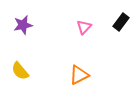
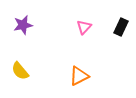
black rectangle: moved 5 px down; rotated 12 degrees counterclockwise
orange triangle: moved 1 px down
